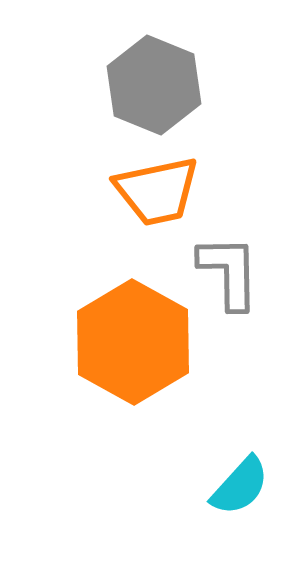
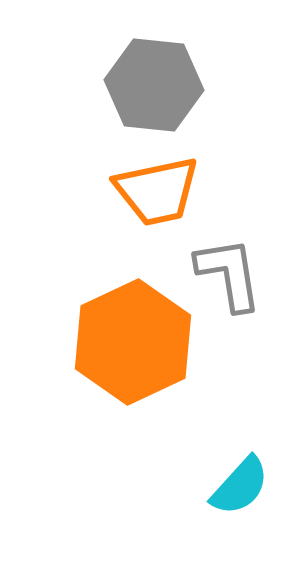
gray hexagon: rotated 16 degrees counterclockwise
gray L-shape: moved 2 px down; rotated 8 degrees counterclockwise
orange hexagon: rotated 6 degrees clockwise
